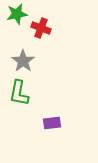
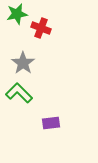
gray star: moved 2 px down
green L-shape: rotated 124 degrees clockwise
purple rectangle: moved 1 px left
